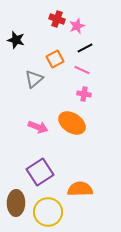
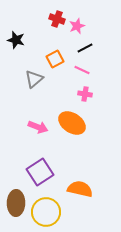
pink cross: moved 1 px right
orange semicircle: rotated 15 degrees clockwise
yellow circle: moved 2 px left
